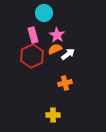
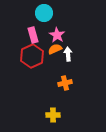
white arrow: rotated 56 degrees counterclockwise
